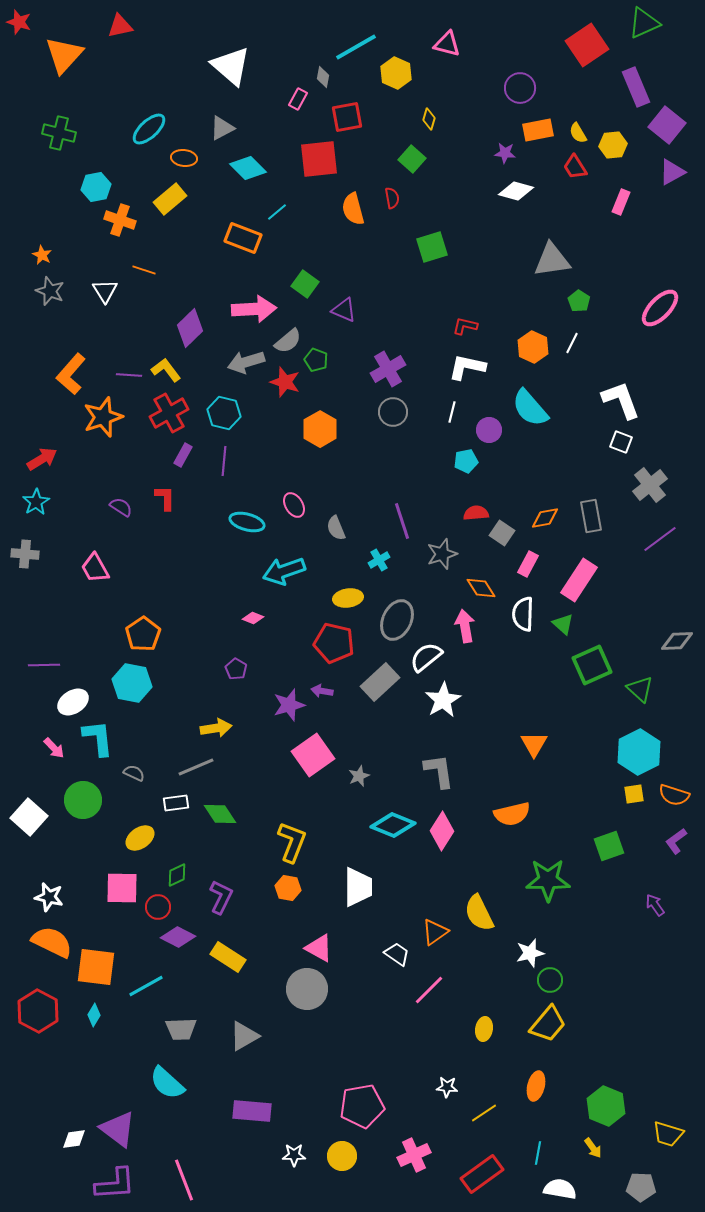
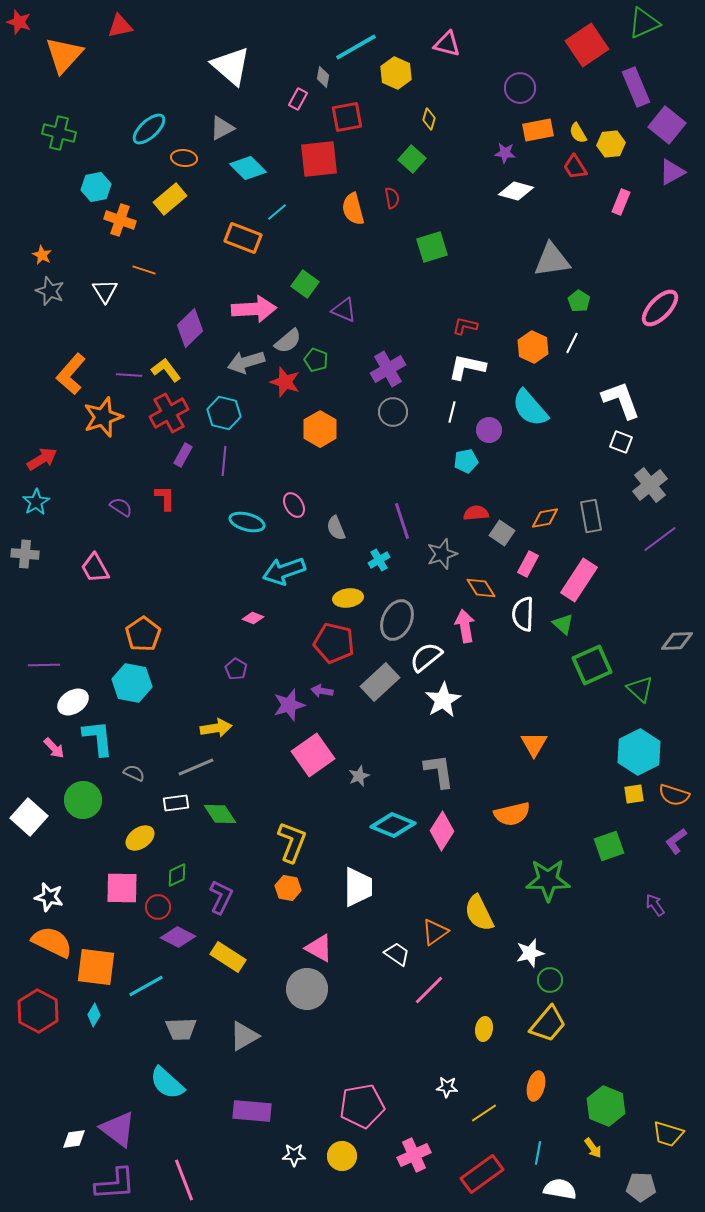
yellow hexagon at (613, 145): moved 2 px left, 1 px up
